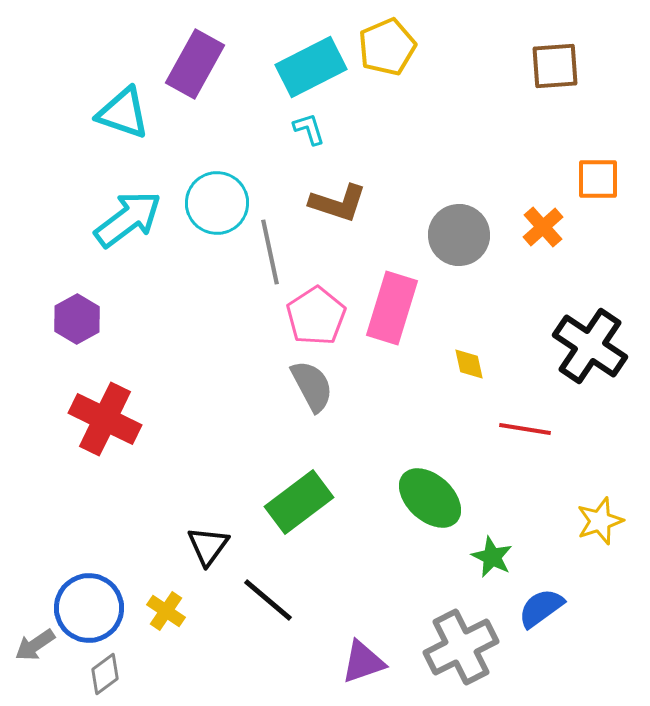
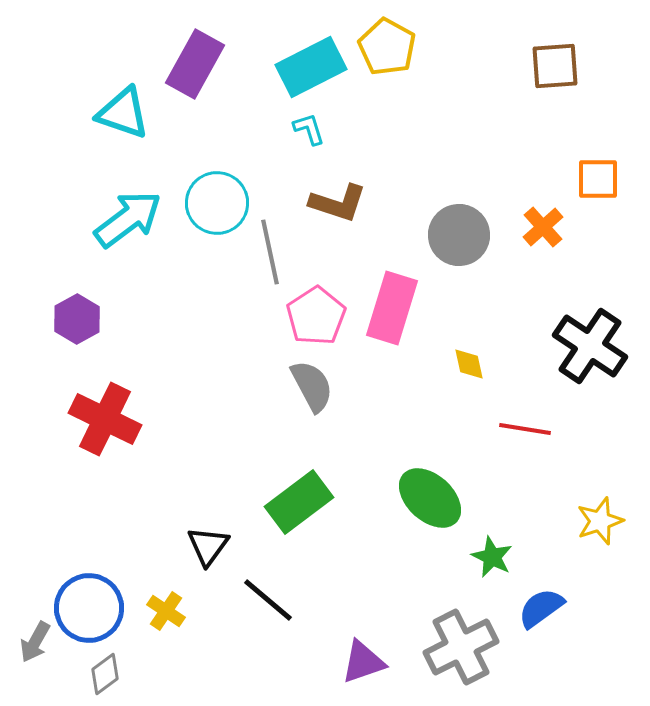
yellow pentagon: rotated 20 degrees counterclockwise
gray arrow: moved 3 px up; rotated 27 degrees counterclockwise
